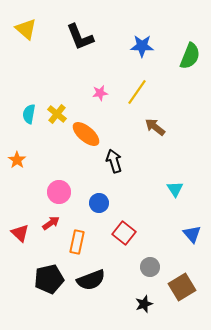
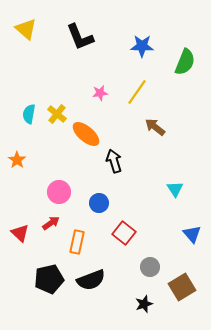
green semicircle: moved 5 px left, 6 px down
